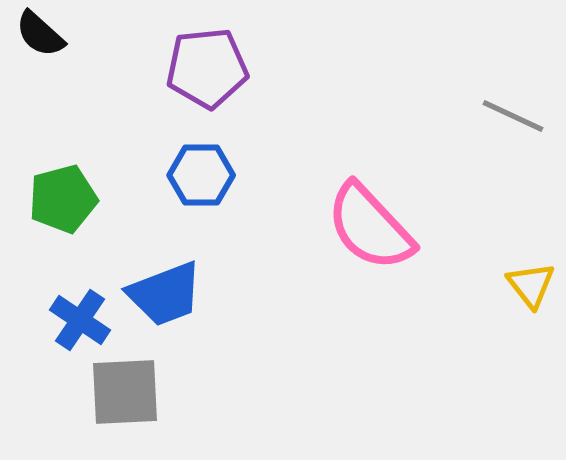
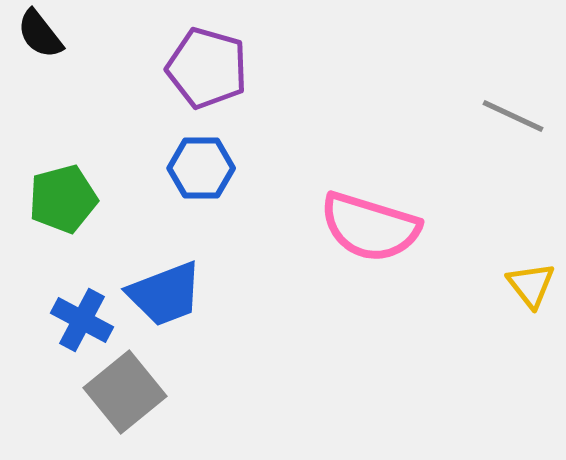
black semicircle: rotated 10 degrees clockwise
purple pentagon: rotated 22 degrees clockwise
blue hexagon: moved 7 px up
pink semicircle: rotated 30 degrees counterclockwise
blue cross: moved 2 px right; rotated 6 degrees counterclockwise
gray square: rotated 36 degrees counterclockwise
